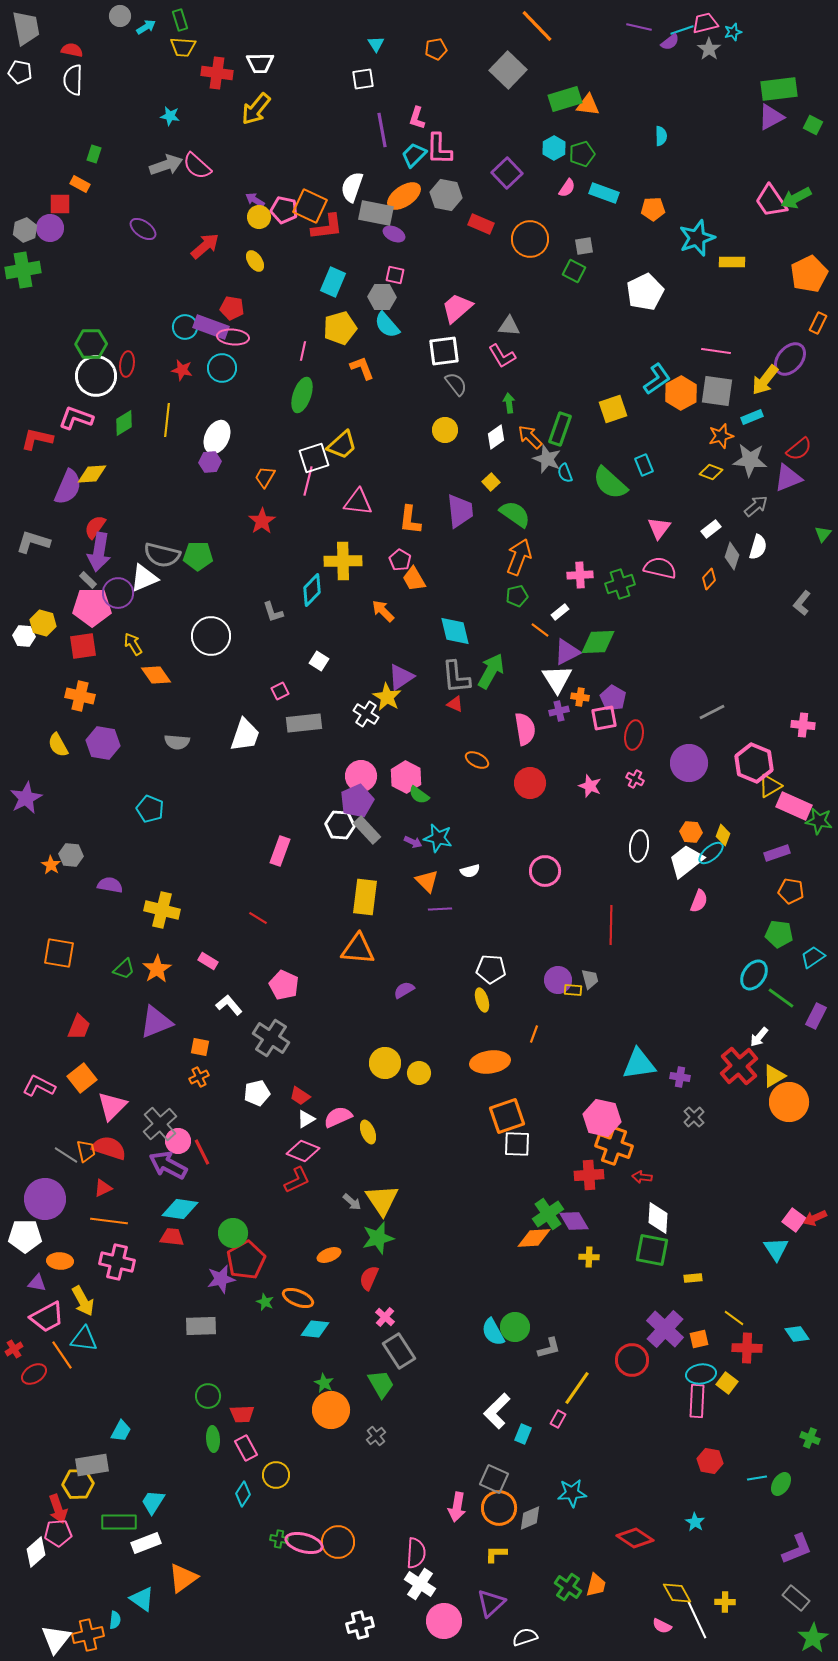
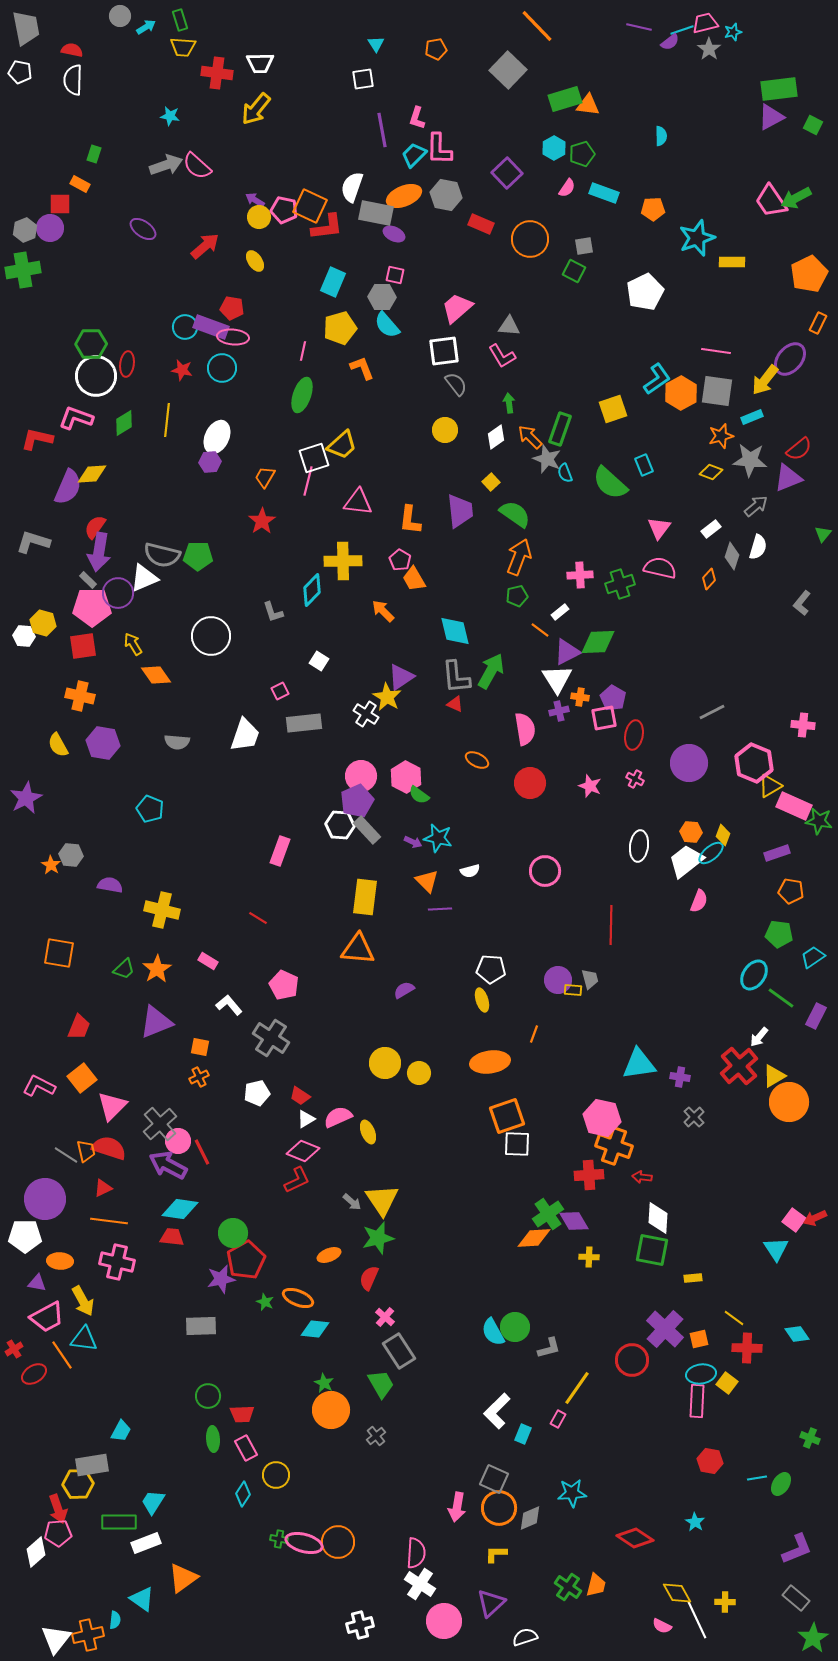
orange ellipse at (404, 196): rotated 12 degrees clockwise
